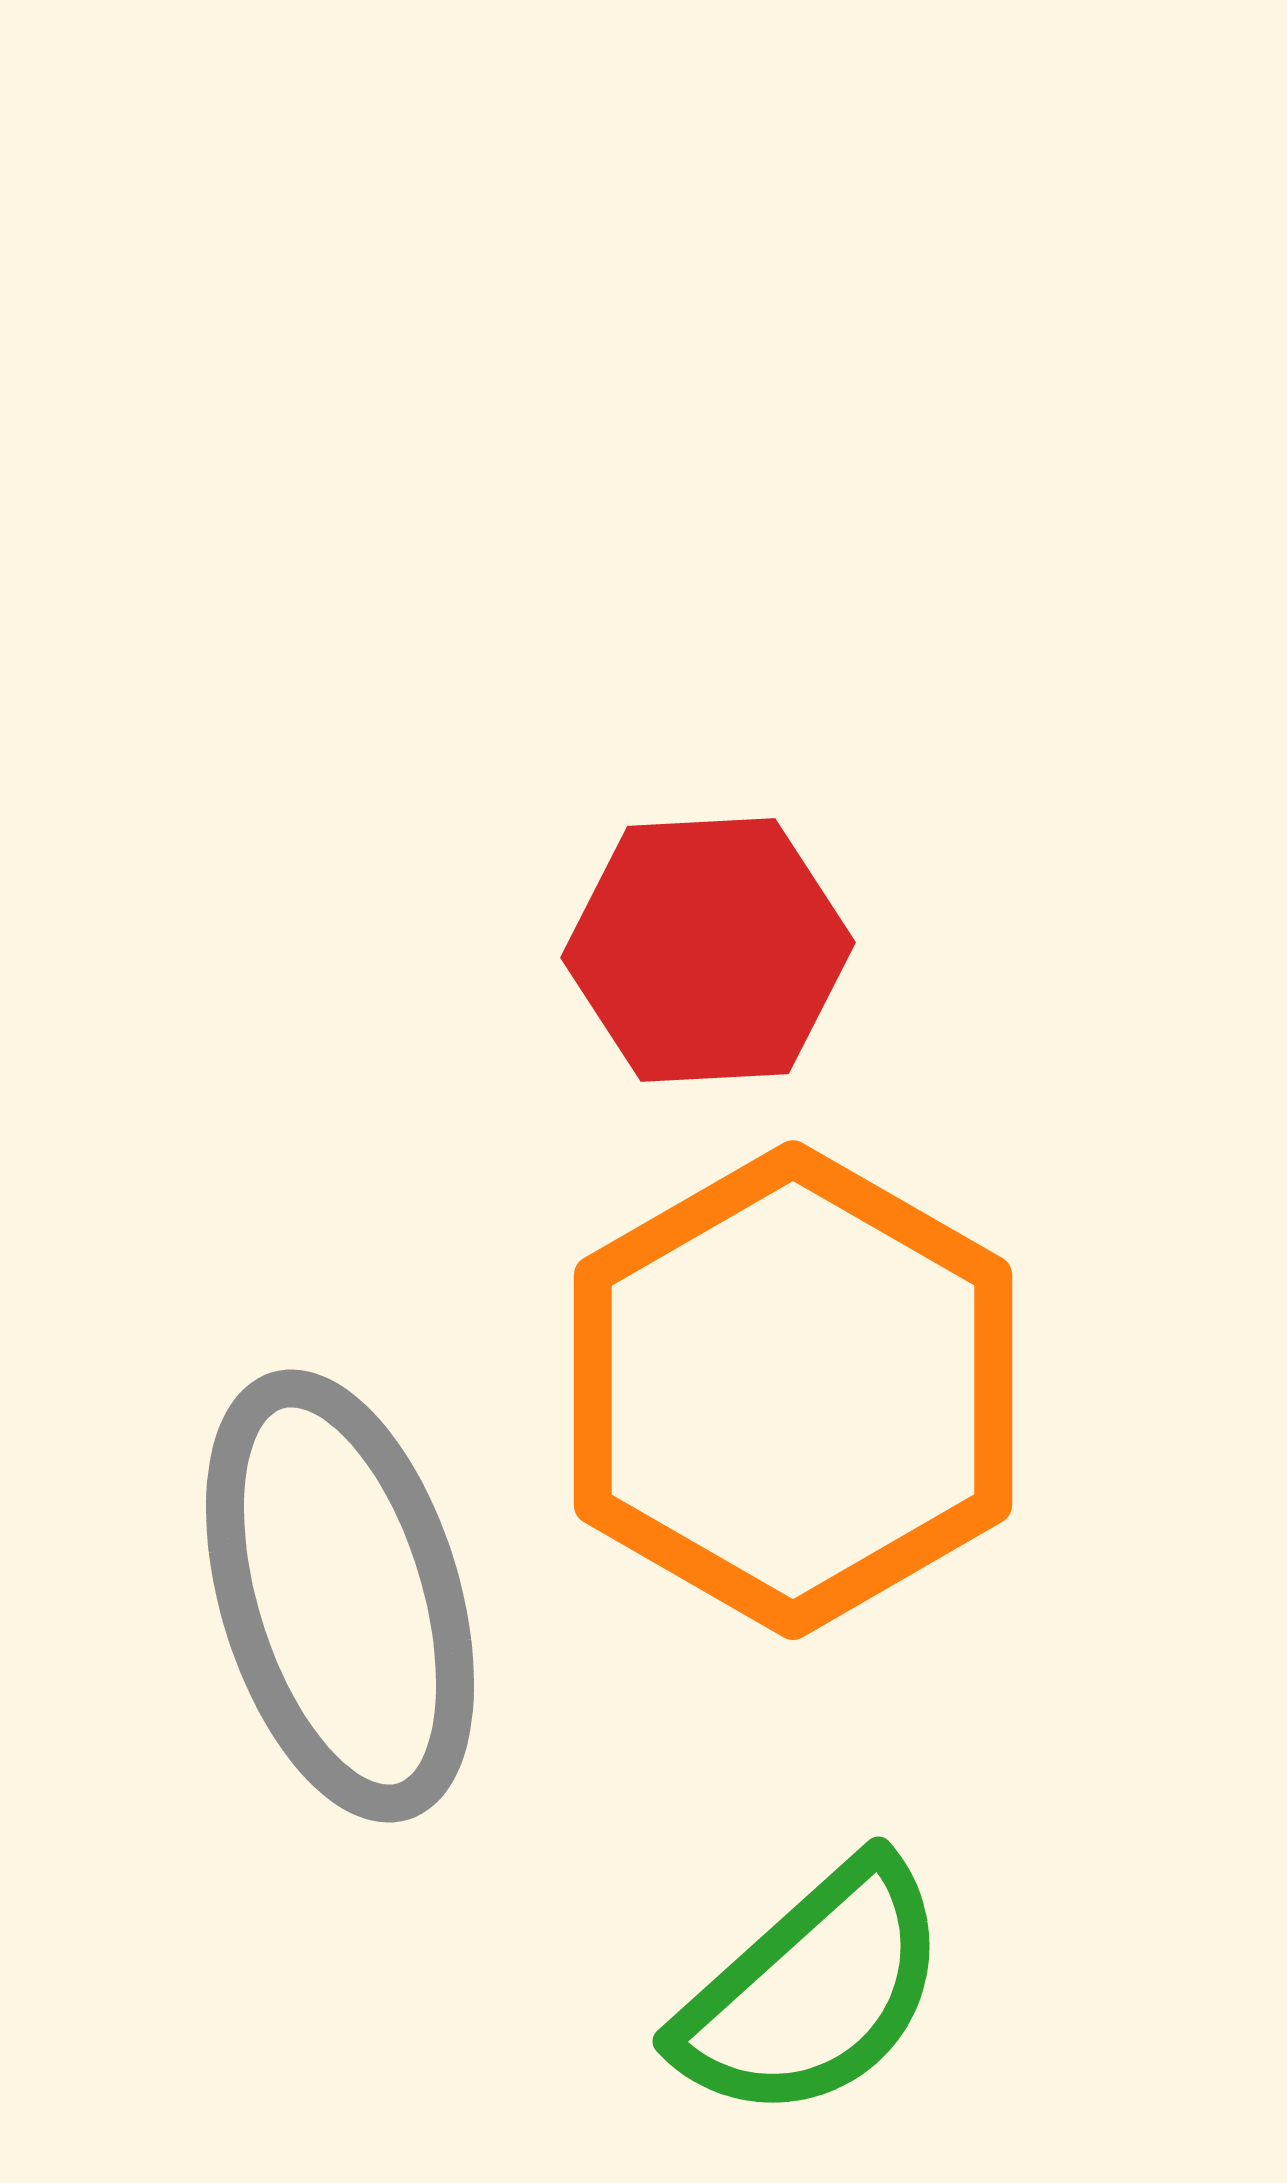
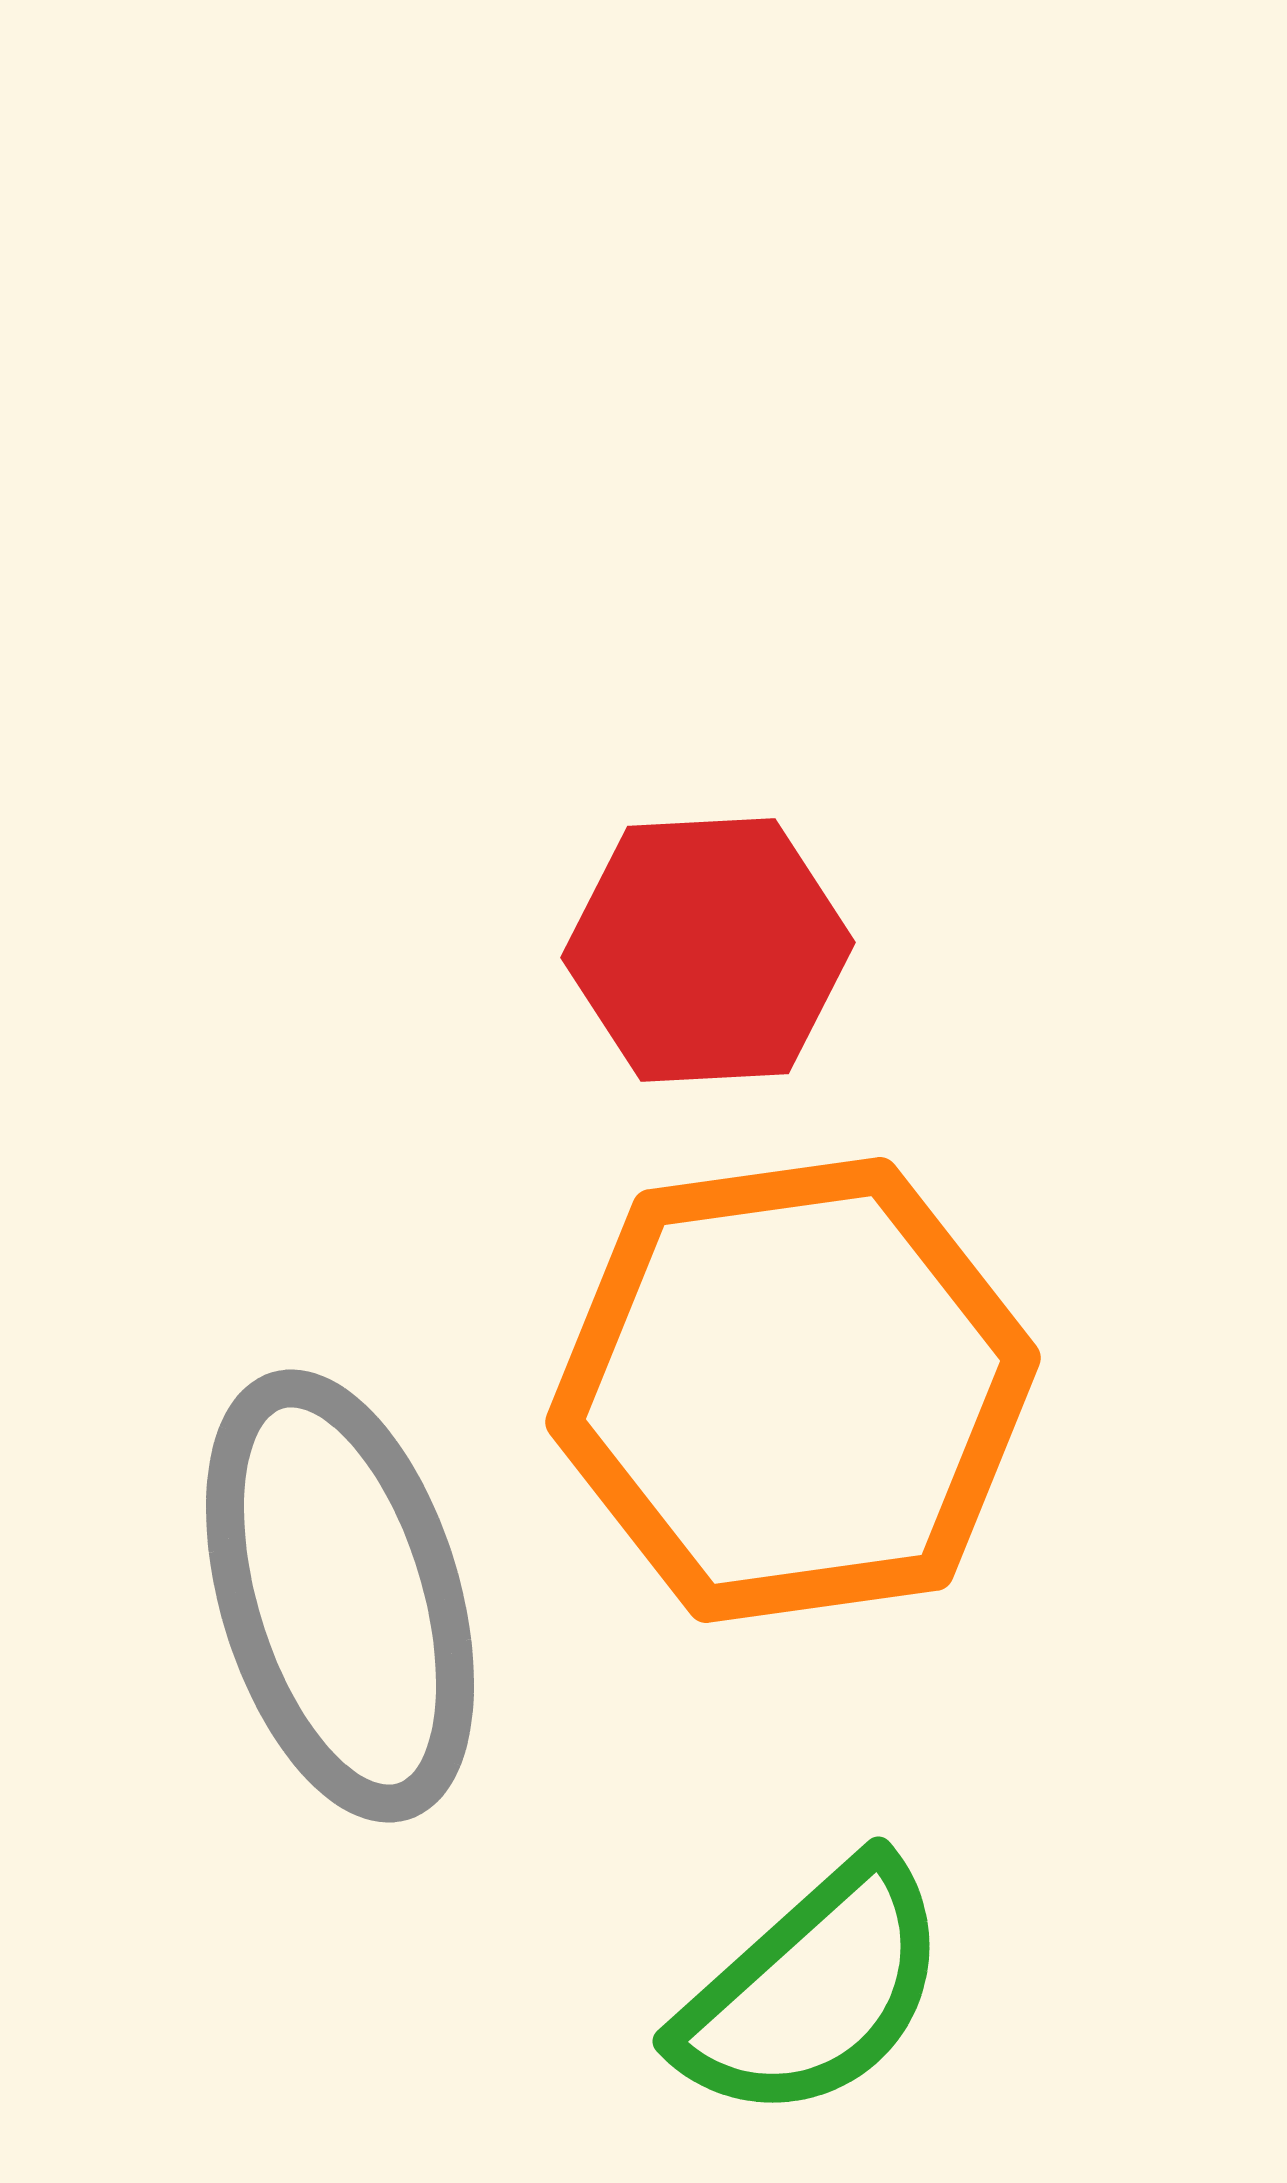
orange hexagon: rotated 22 degrees clockwise
